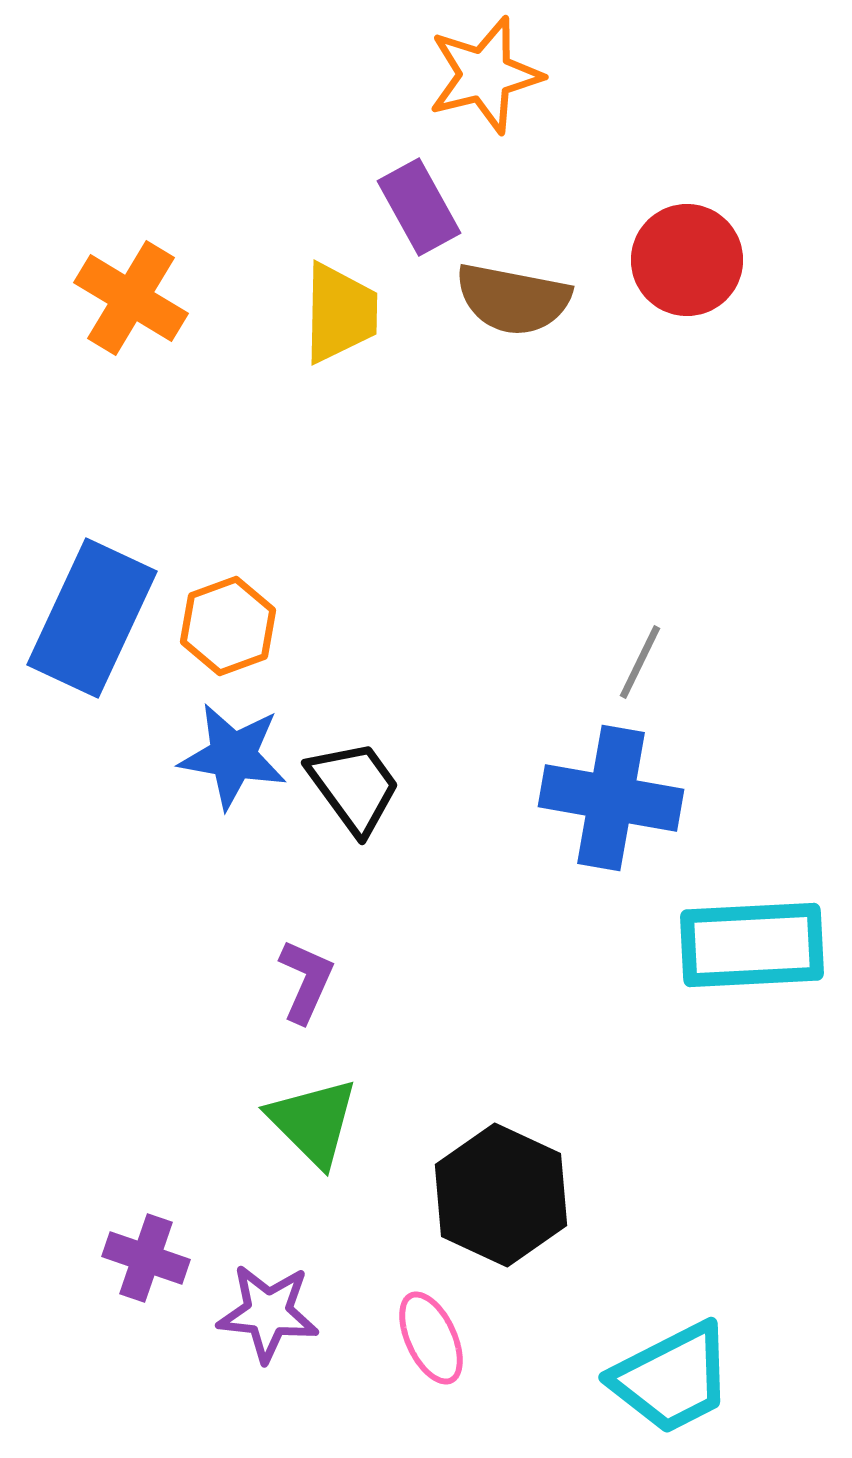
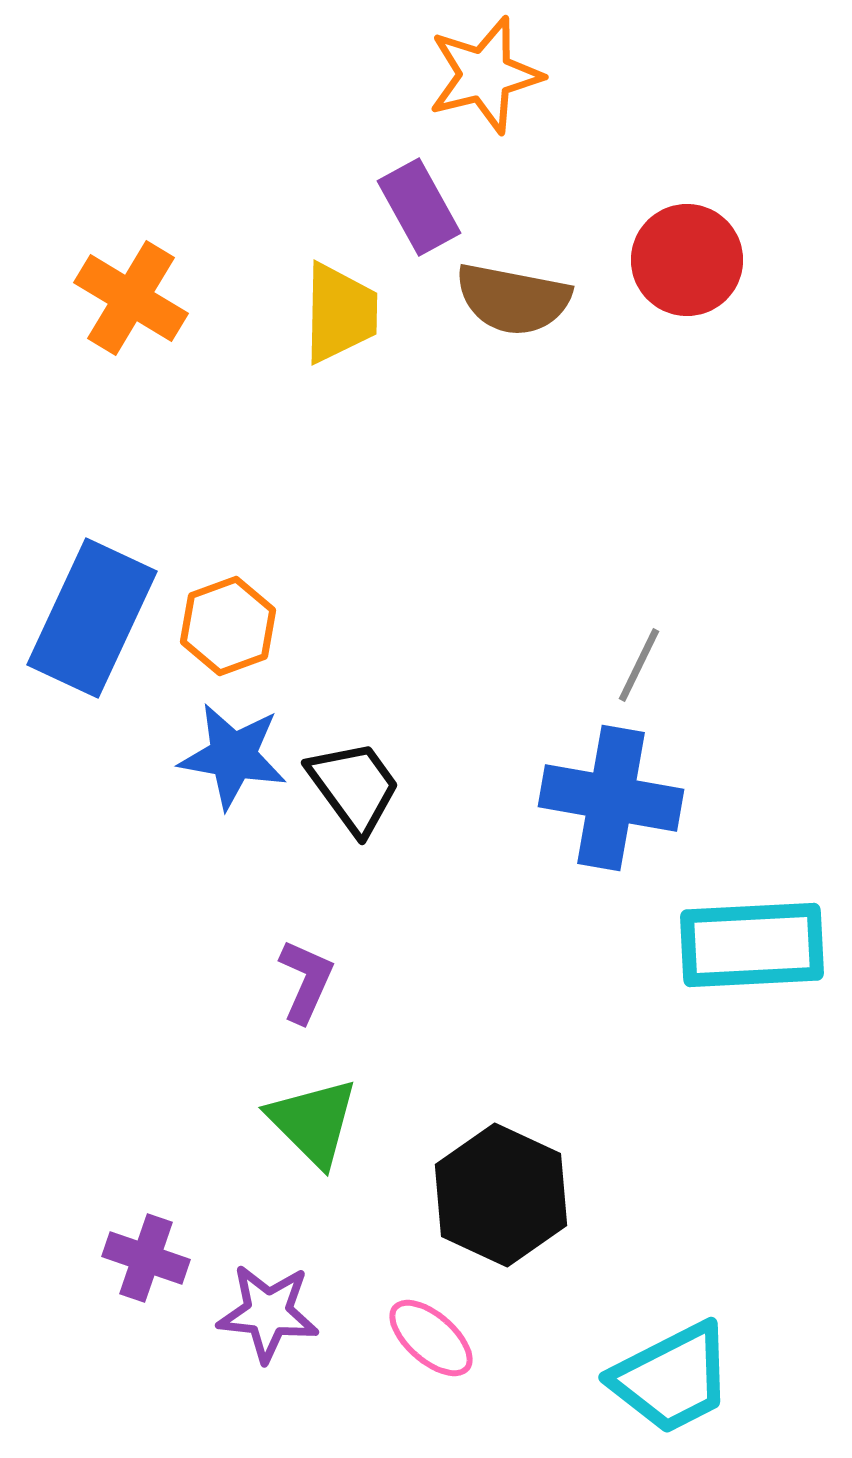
gray line: moved 1 px left, 3 px down
pink ellipse: rotated 24 degrees counterclockwise
